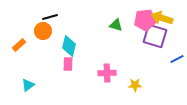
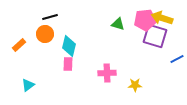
green triangle: moved 2 px right, 1 px up
orange circle: moved 2 px right, 3 px down
